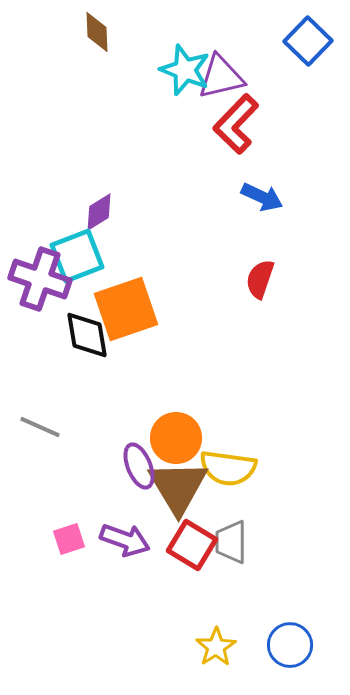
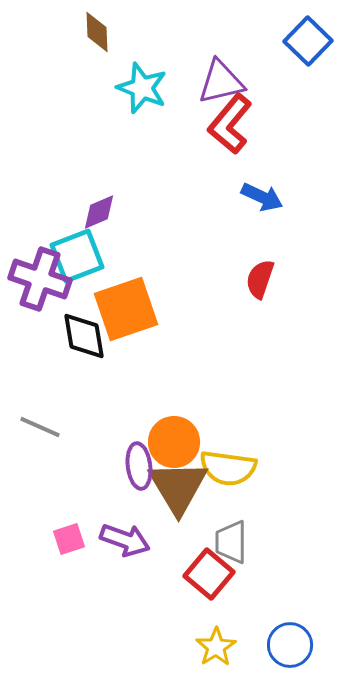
cyan star: moved 43 px left, 18 px down
purple triangle: moved 5 px down
red L-shape: moved 6 px left; rotated 4 degrees counterclockwise
purple diamond: rotated 9 degrees clockwise
black diamond: moved 3 px left, 1 px down
orange circle: moved 2 px left, 4 px down
purple ellipse: rotated 15 degrees clockwise
red square: moved 17 px right, 29 px down; rotated 9 degrees clockwise
